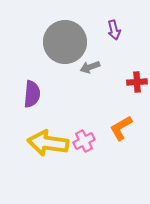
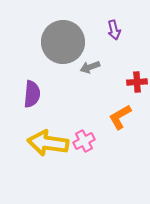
gray circle: moved 2 px left
orange L-shape: moved 1 px left, 11 px up
